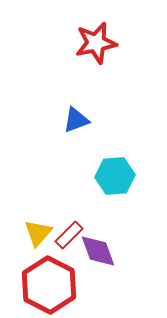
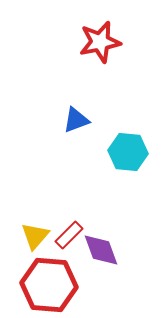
red star: moved 4 px right, 1 px up
cyan hexagon: moved 13 px right, 24 px up; rotated 9 degrees clockwise
yellow triangle: moved 3 px left, 3 px down
purple diamond: moved 3 px right, 1 px up
red hexagon: rotated 22 degrees counterclockwise
